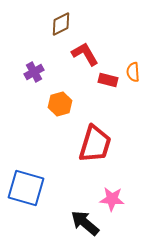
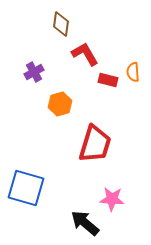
brown diamond: rotated 55 degrees counterclockwise
